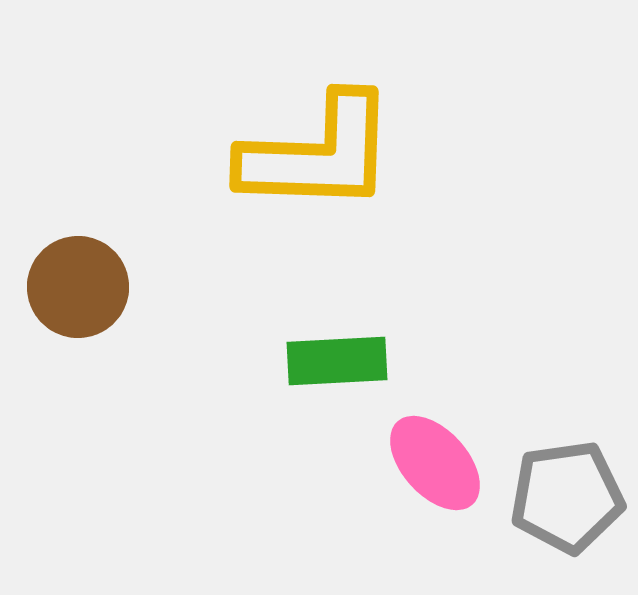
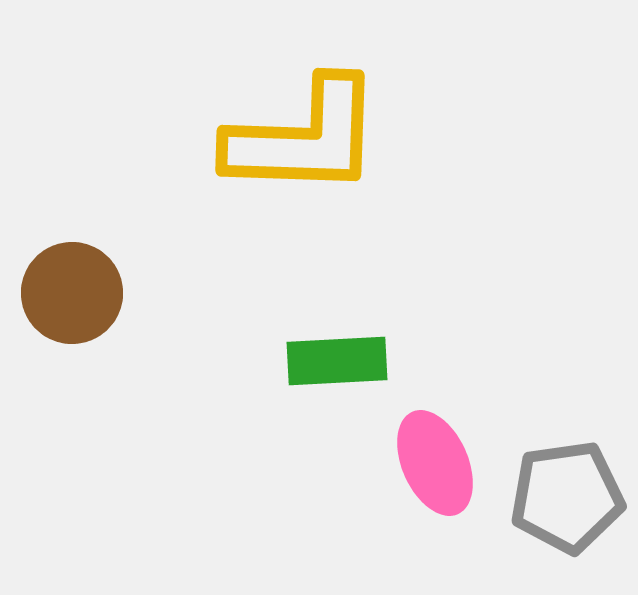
yellow L-shape: moved 14 px left, 16 px up
brown circle: moved 6 px left, 6 px down
pink ellipse: rotated 18 degrees clockwise
